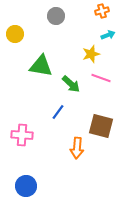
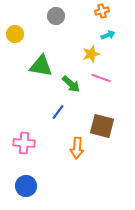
brown square: moved 1 px right
pink cross: moved 2 px right, 8 px down
